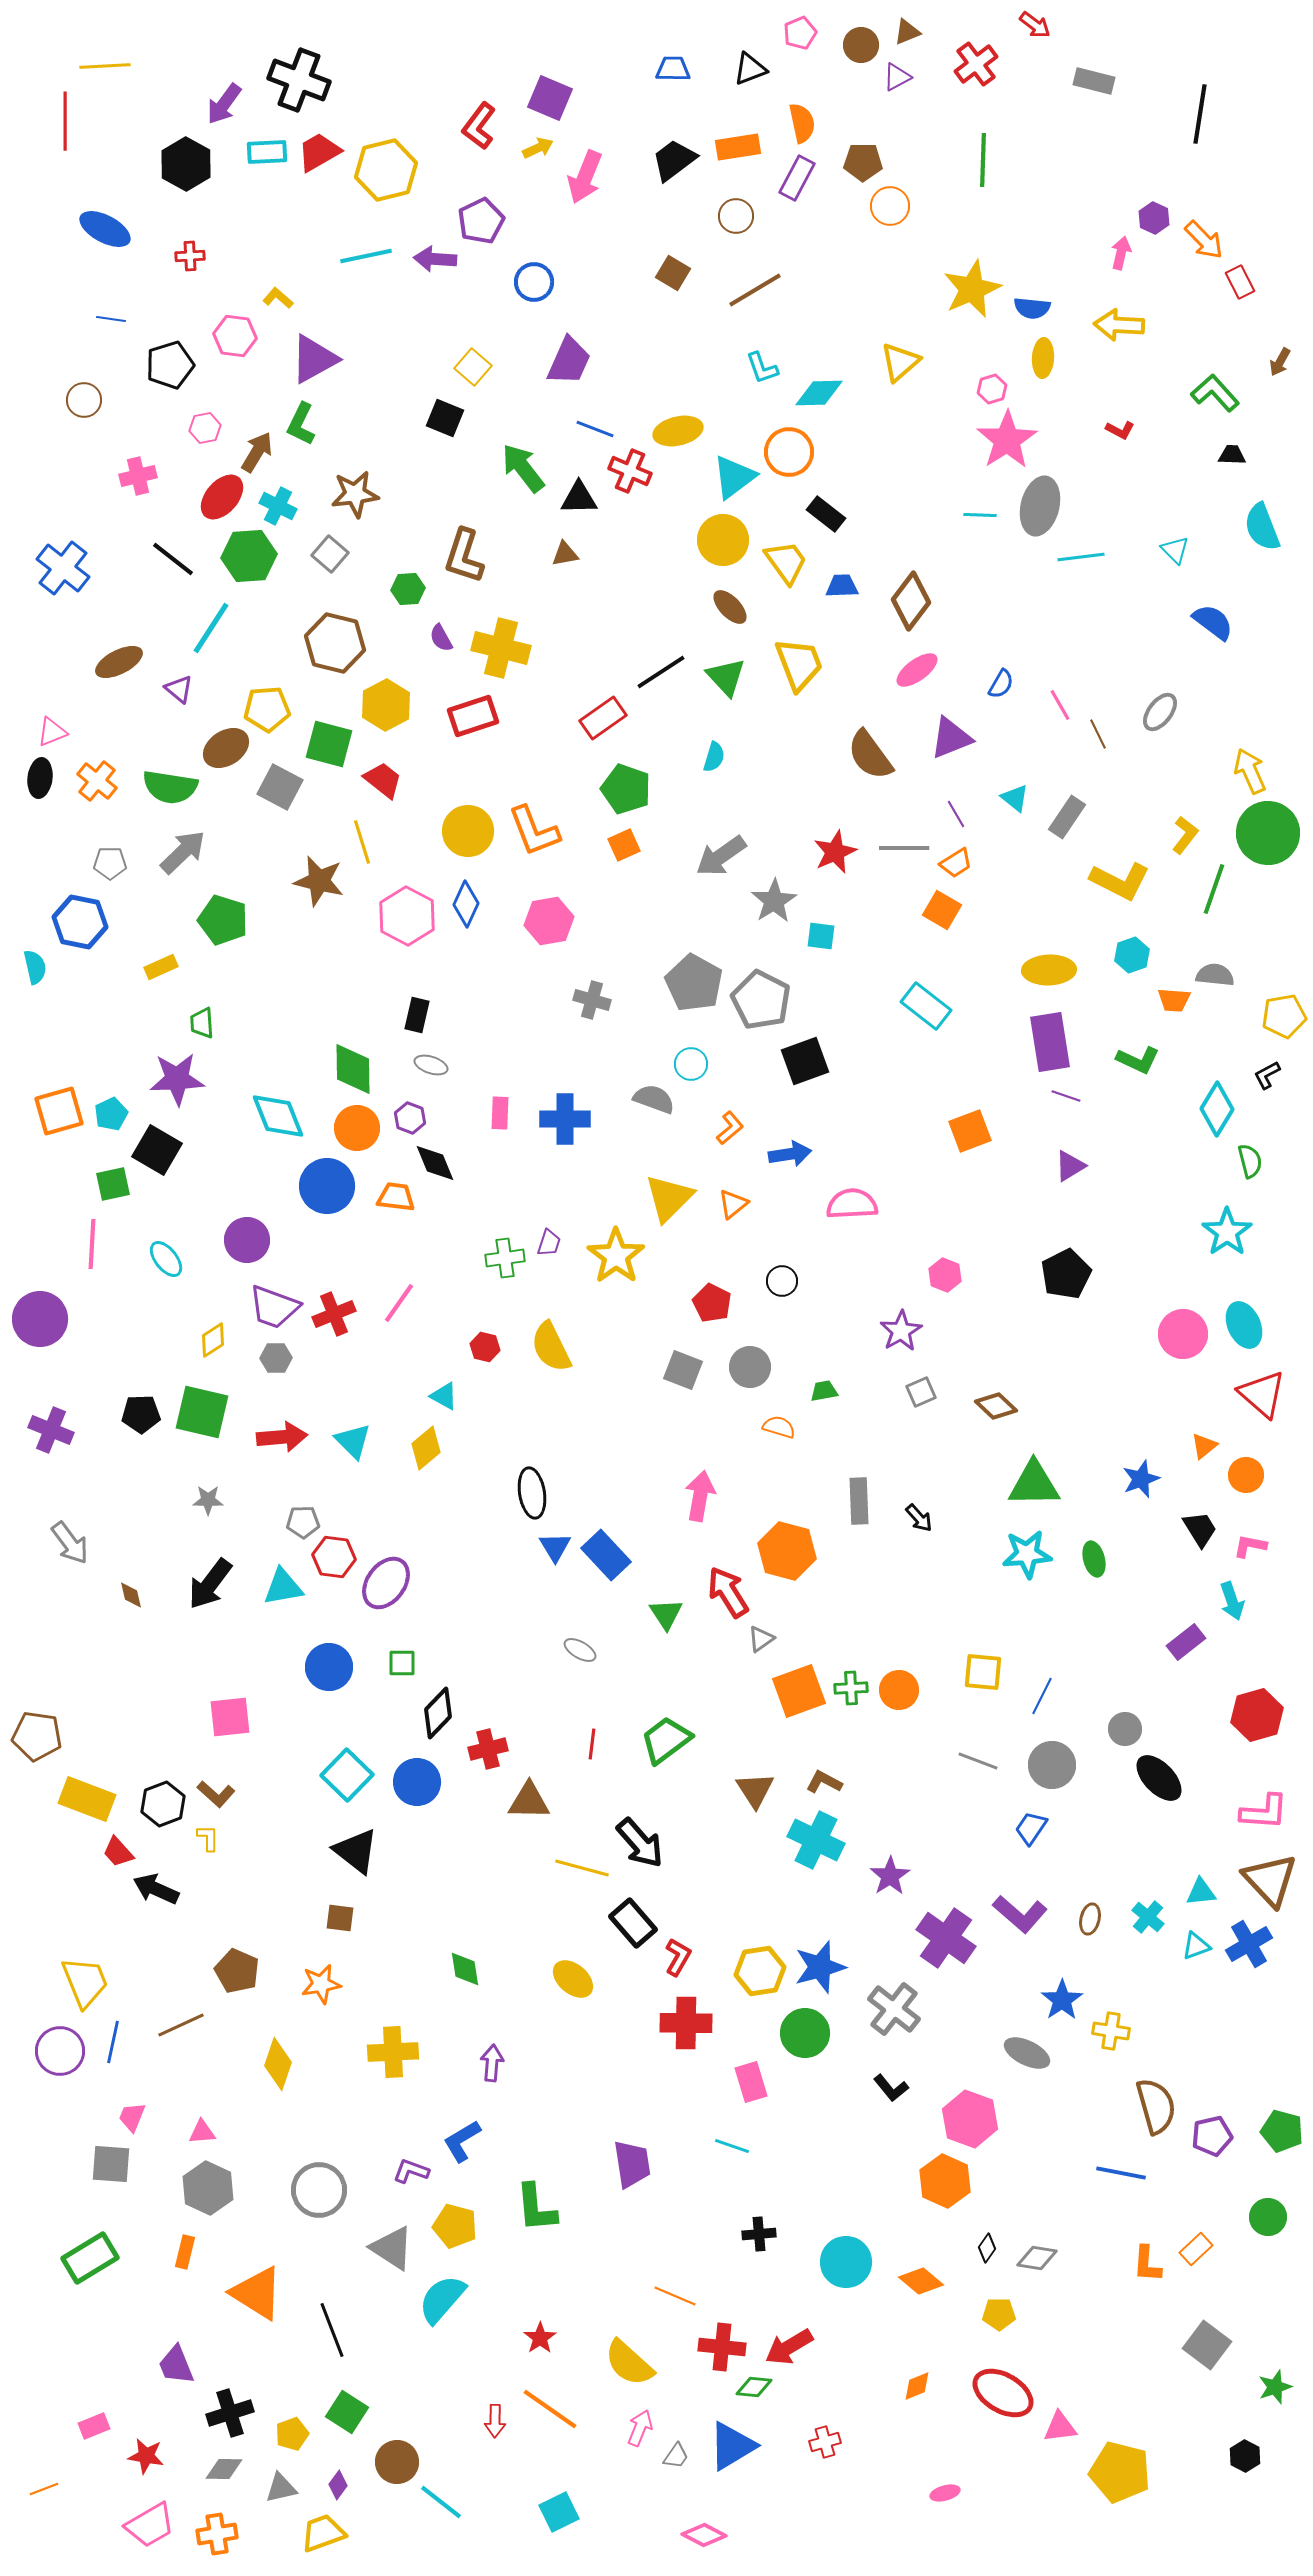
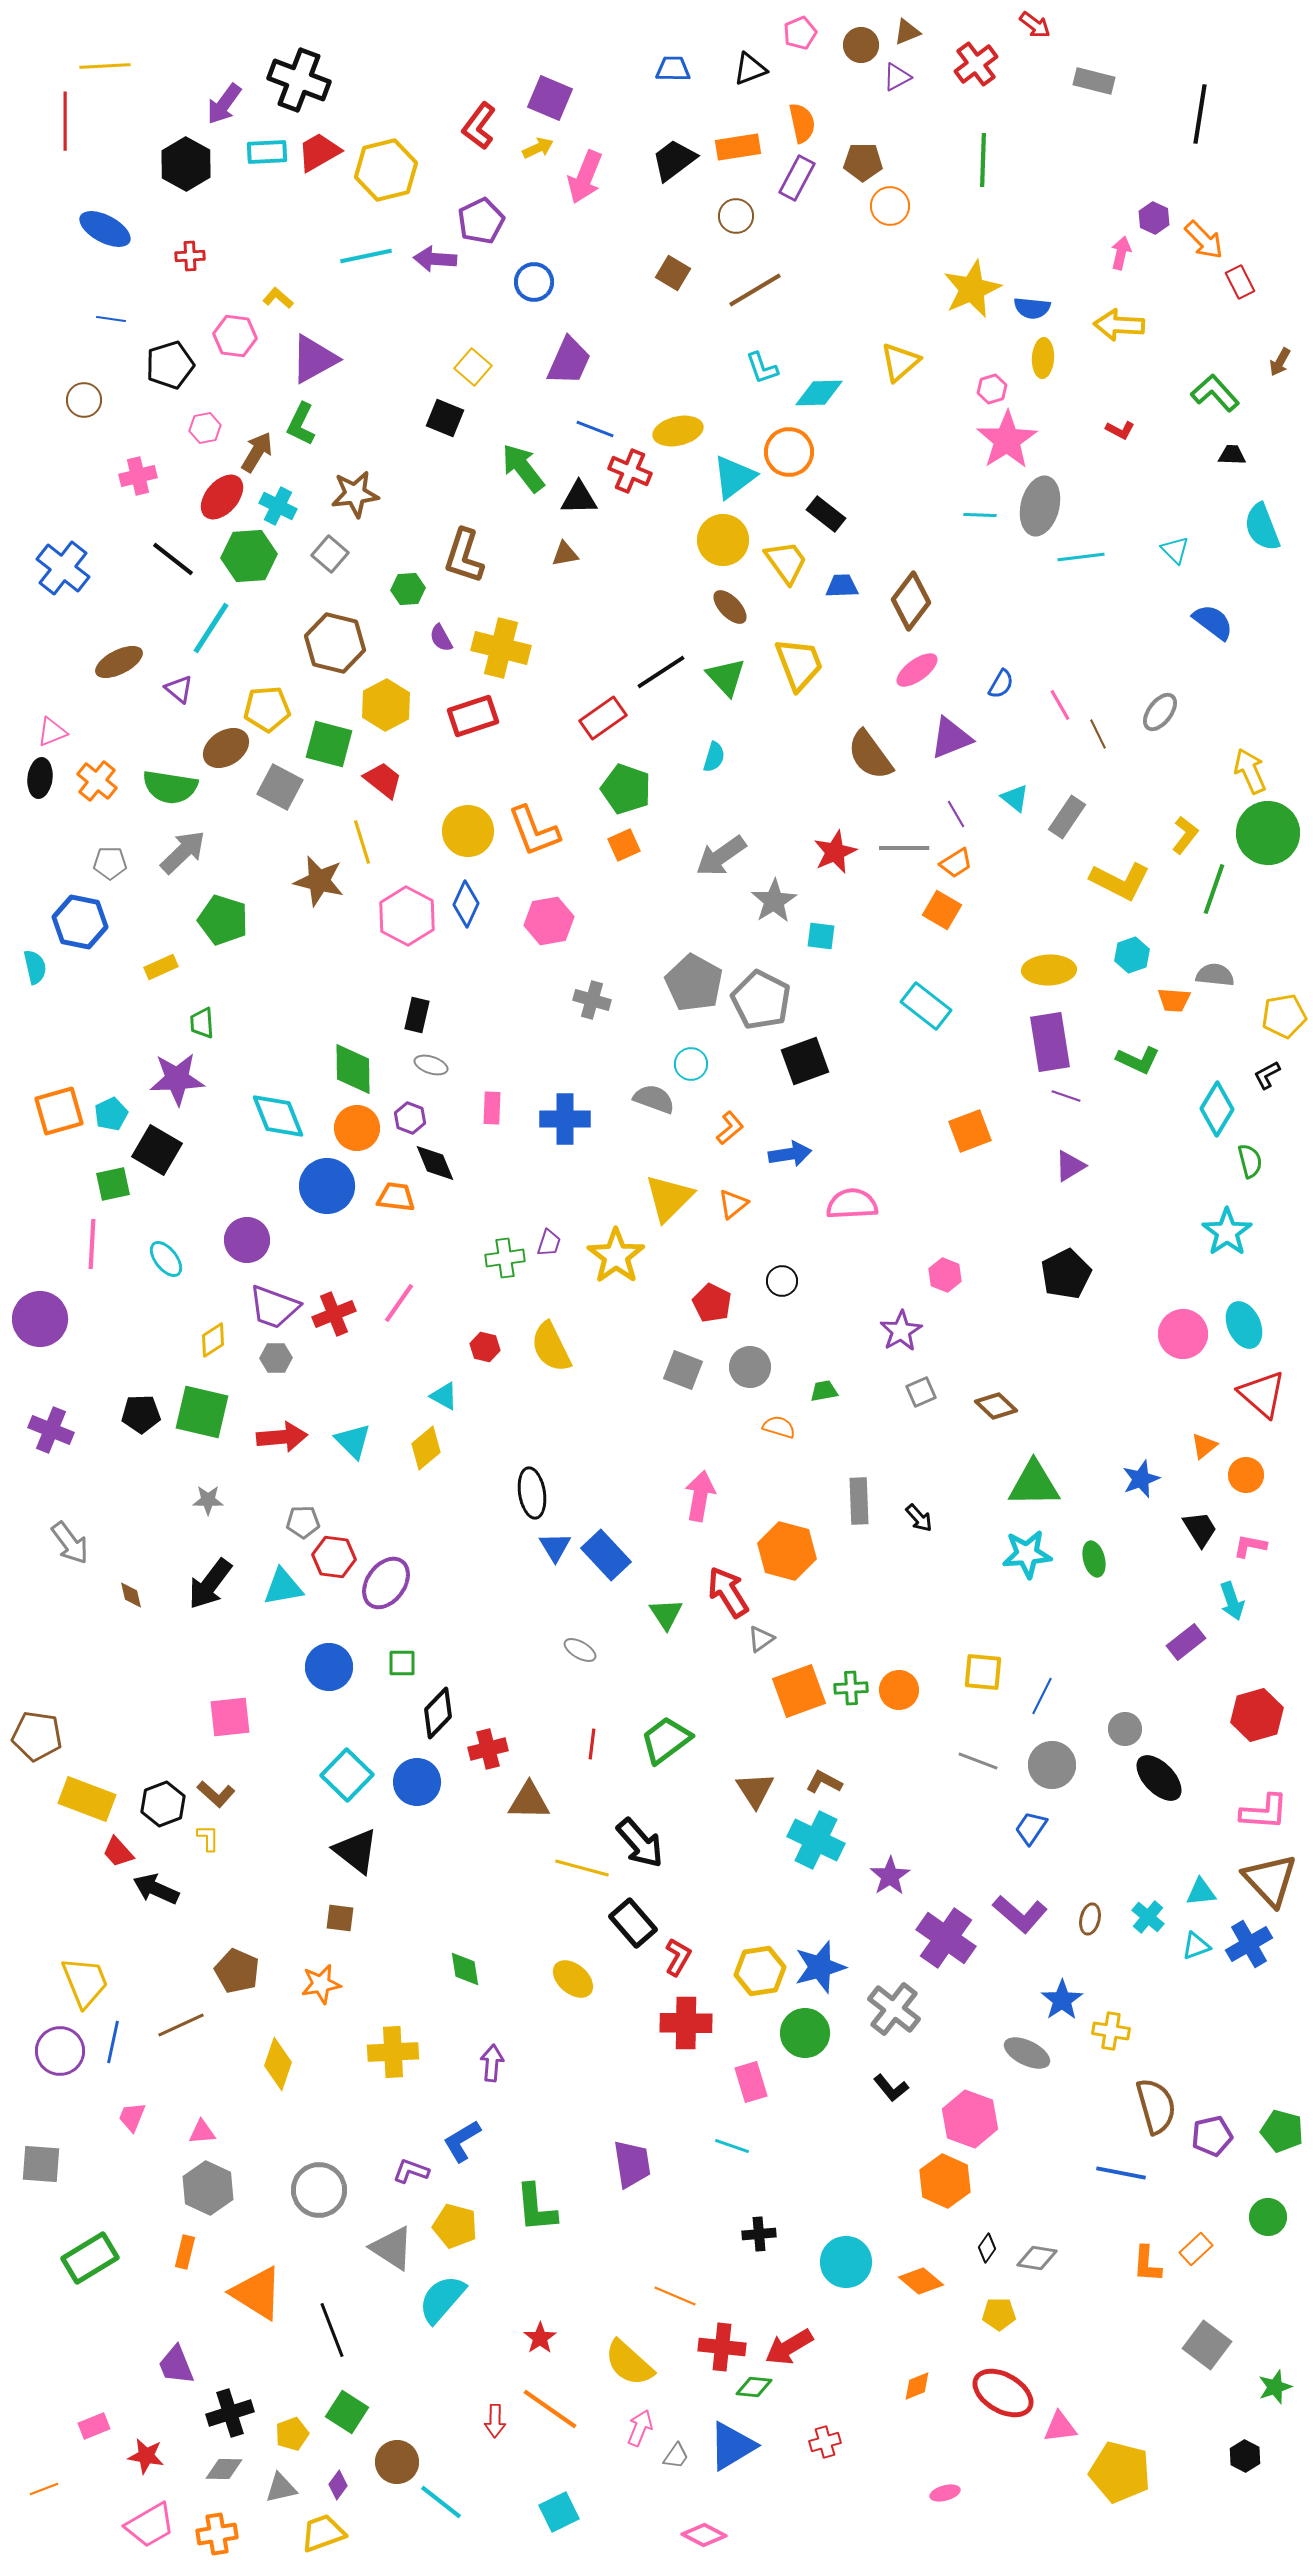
pink rectangle at (500, 1113): moved 8 px left, 5 px up
gray square at (111, 2164): moved 70 px left
